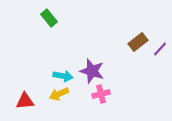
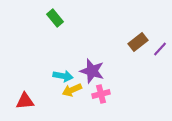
green rectangle: moved 6 px right
yellow arrow: moved 13 px right, 4 px up
